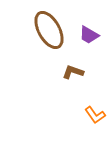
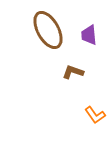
brown ellipse: moved 1 px left
purple trapezoid: rotated 55 degrees clockwise
